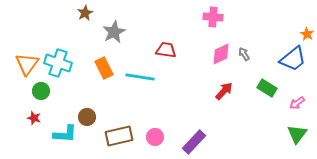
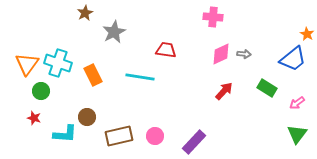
gray arrow: rotated 128 degrees clockwise
orange rectangle: moved 11 px left, 7 px down
pink circle: moved 1 px up
